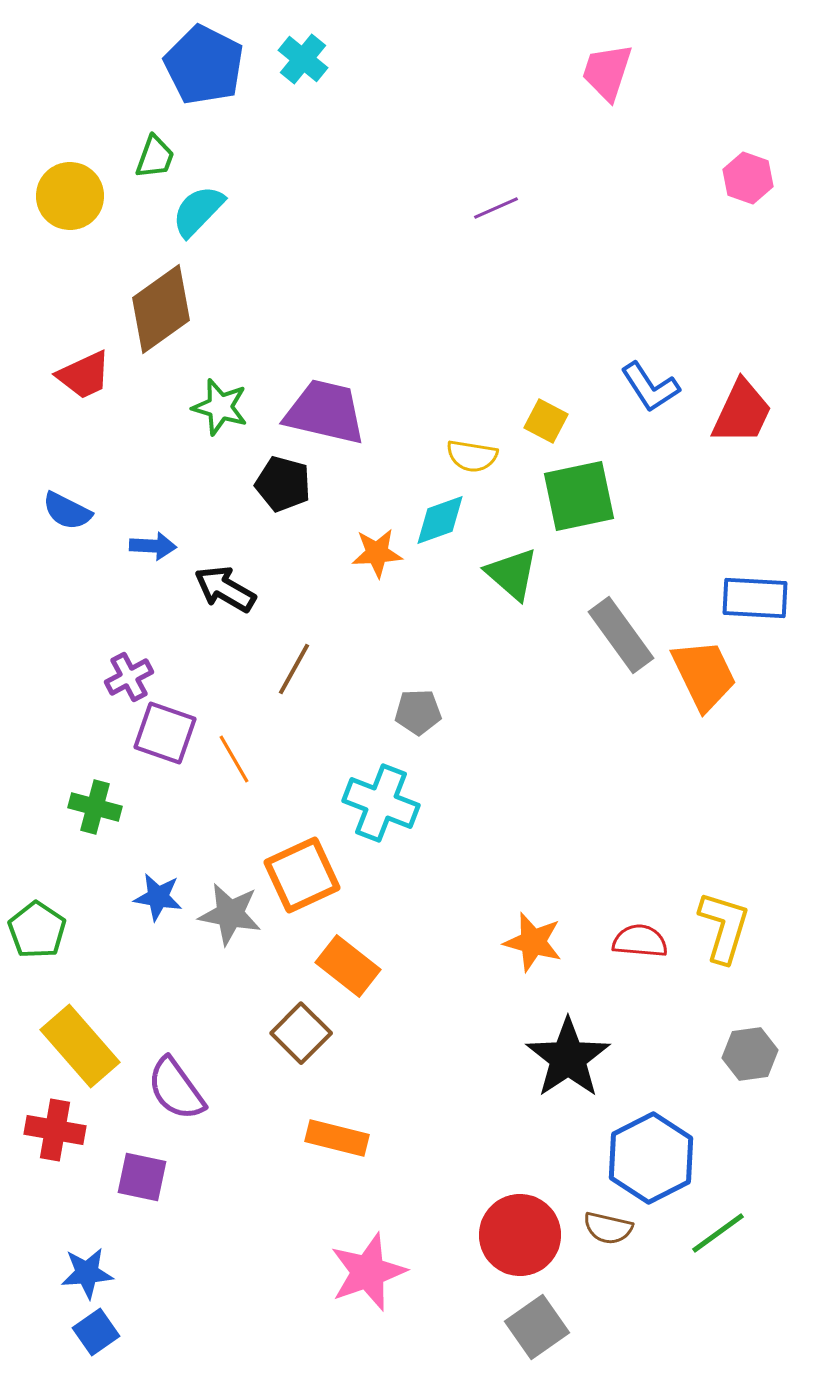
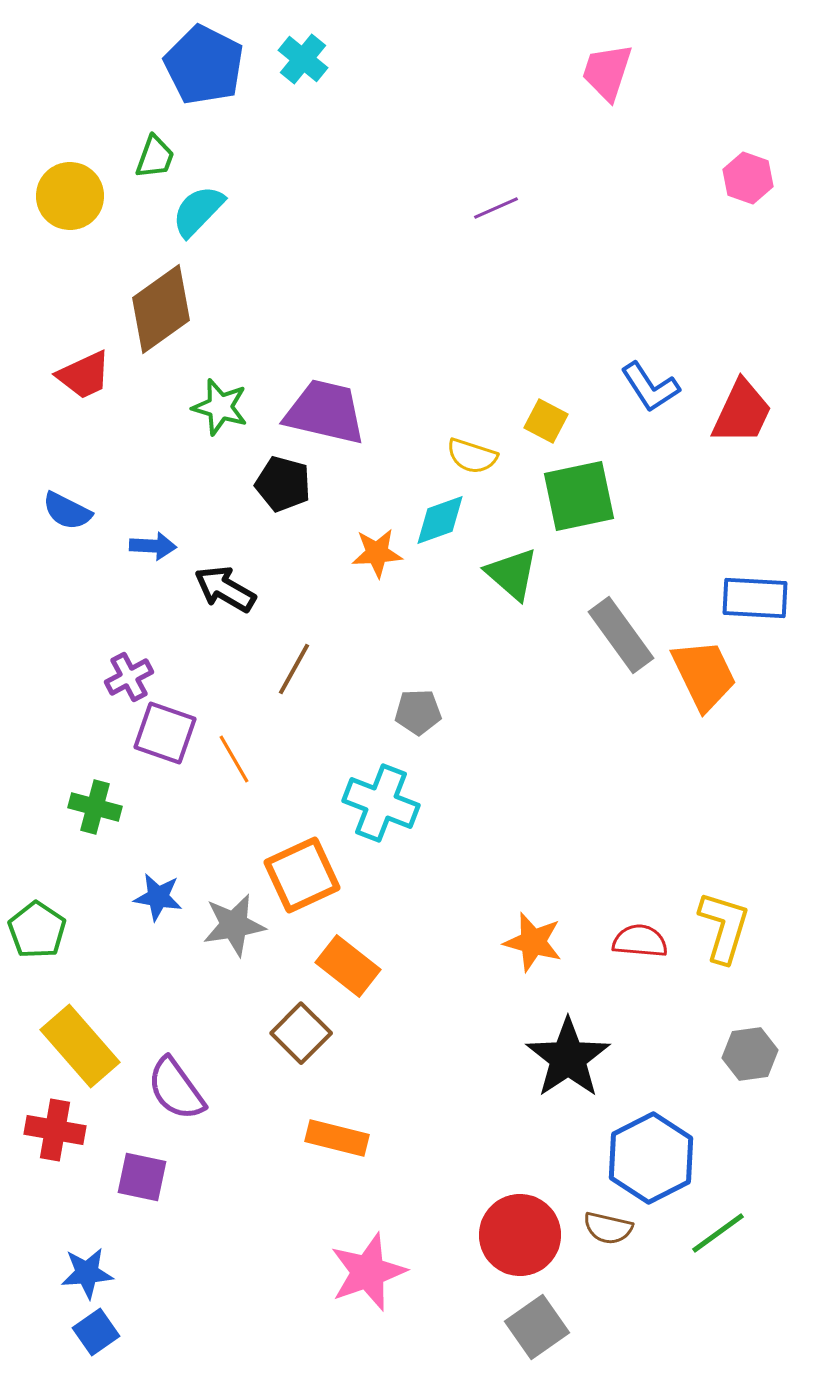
yellow semicircle at (472, 456): rotated 9 degrees clockwise
gray star at (230, 914): moved 4 px right, 11 px down; rotated 20 degrees counterclockwise
